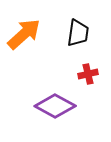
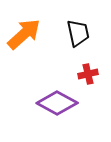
black trapezoid: rotated 20 degrees counterclockwise
purple diamond: moved 2 px right, 3 px up
